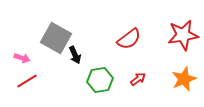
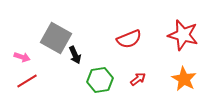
red star: rotated 24 degrees clockwise
red semicircle: rotated 15 degrees clockwise
pink arrow: moved 1 px up
orange star: rotated 20 degrees counterclockwise
